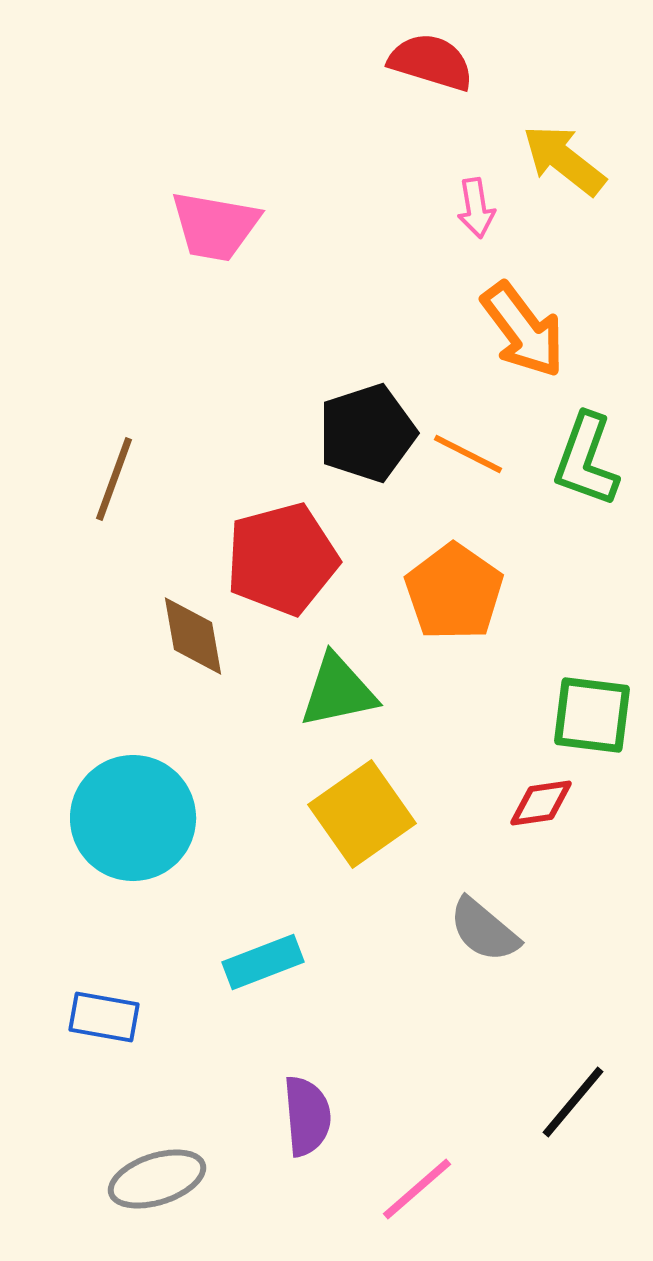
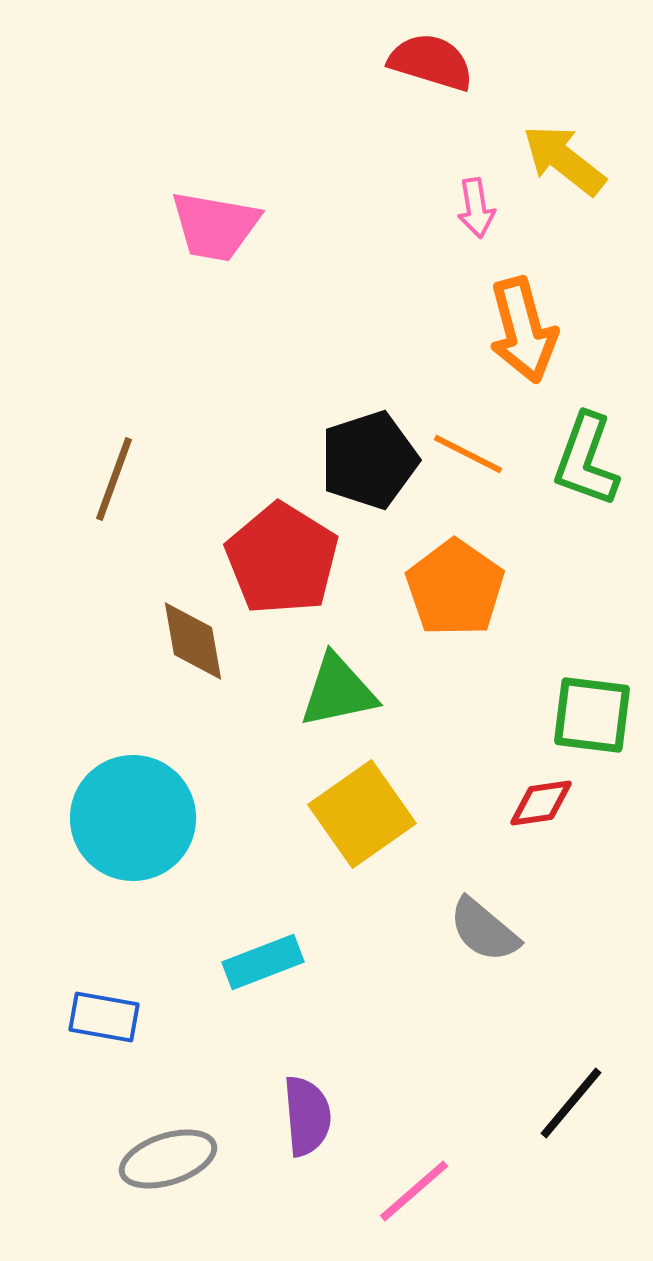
orange arrow: rotated 22 degrees clockwise
black pentagon: moved 2 px right, 27 px down
red pentagon: rotated 25 degrees counterclockwise
orange pentagon: moved 1 px right, 4 px up
brown diamond: moved 5 px down
black line: moved 2 px left, 1 px down
gray ellipse: moved 11 px right, 20 px up
pink line: moved 3 px left, 2 px down
